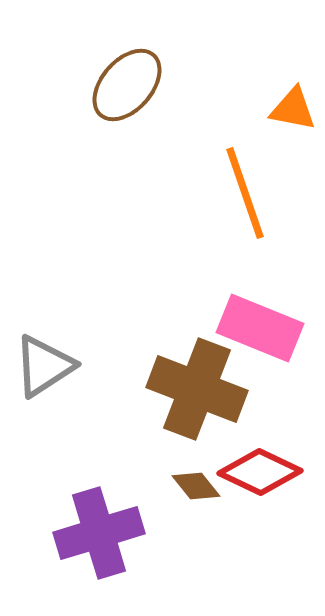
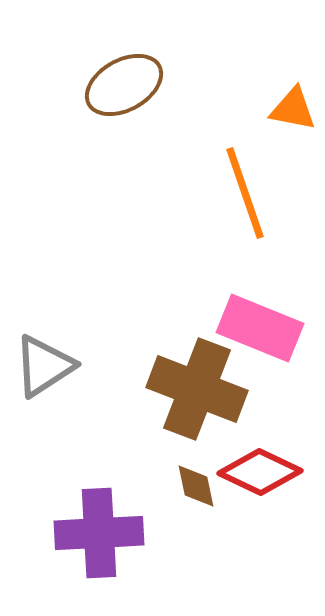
brown ellipse: moved 3 px left; rotated 20 degrees clockwise
brown diamond: rotated 27 degrees clockwise
purple cross: rotated 14 degrees clockwise
